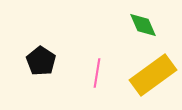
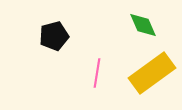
black pentagon: moved 13 px right, 25 px up; rotated 24 degrees clockwise
yellow rectangle: moved 1 px left, 2 px up
